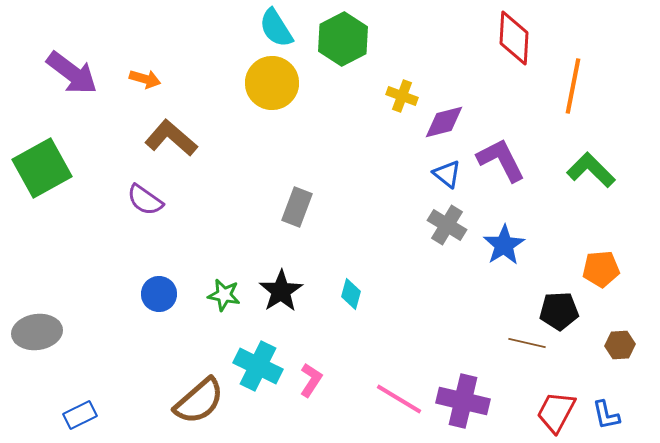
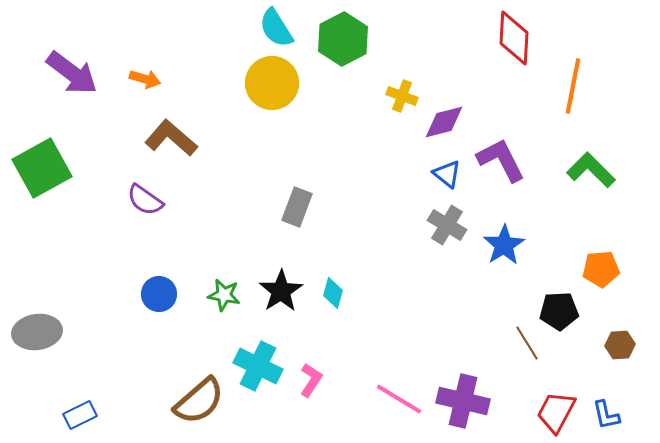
cyan diamond: moved 18 px left, 1 px up
brown line: rotated 45 degrees clockwise
